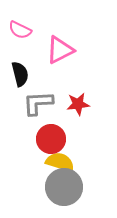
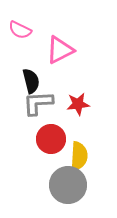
black semicircle: moved 11 px right, 7 px down
yellow semicircle: moved 19 px right, 6 px up; rotated 76 degrees clockwise
gray circle: moved 4 px right, 2 px up
